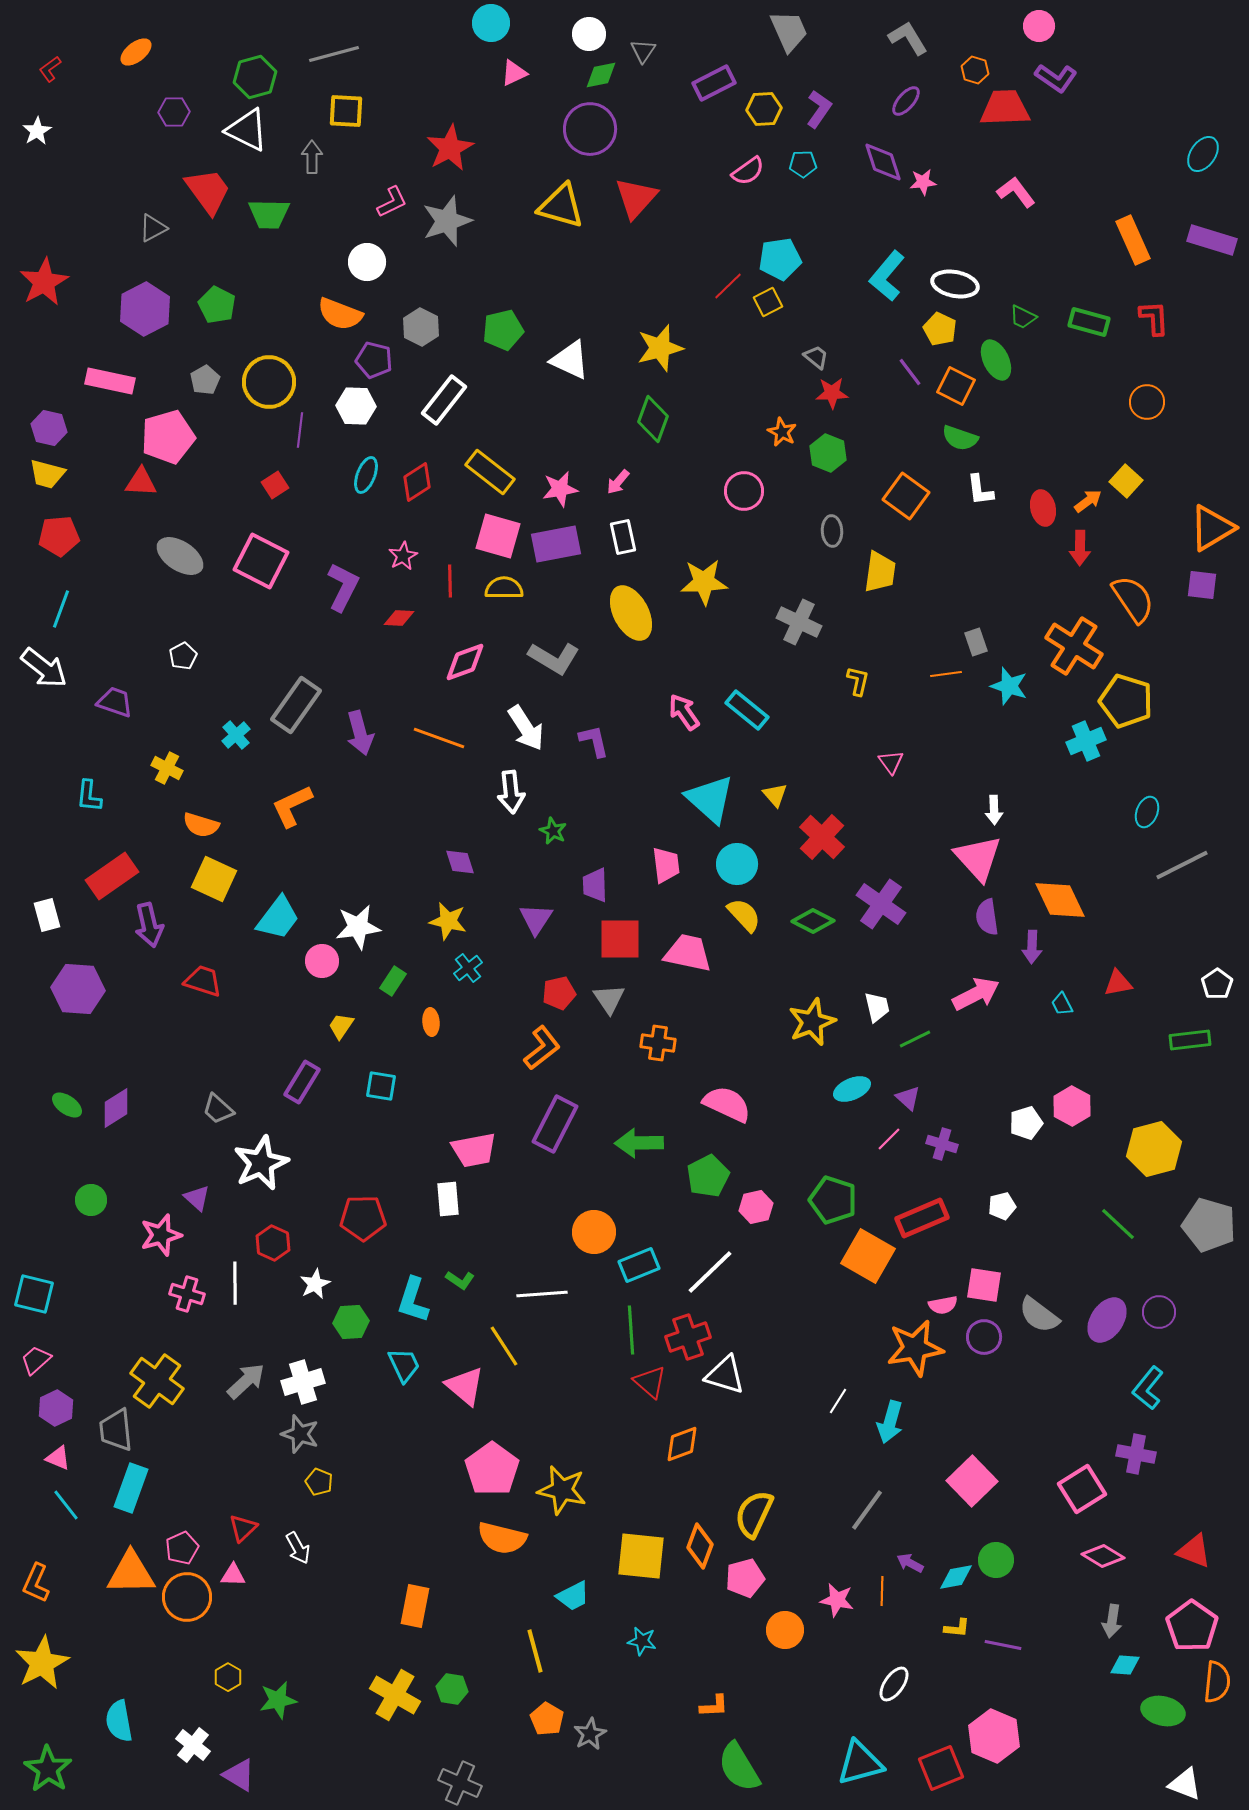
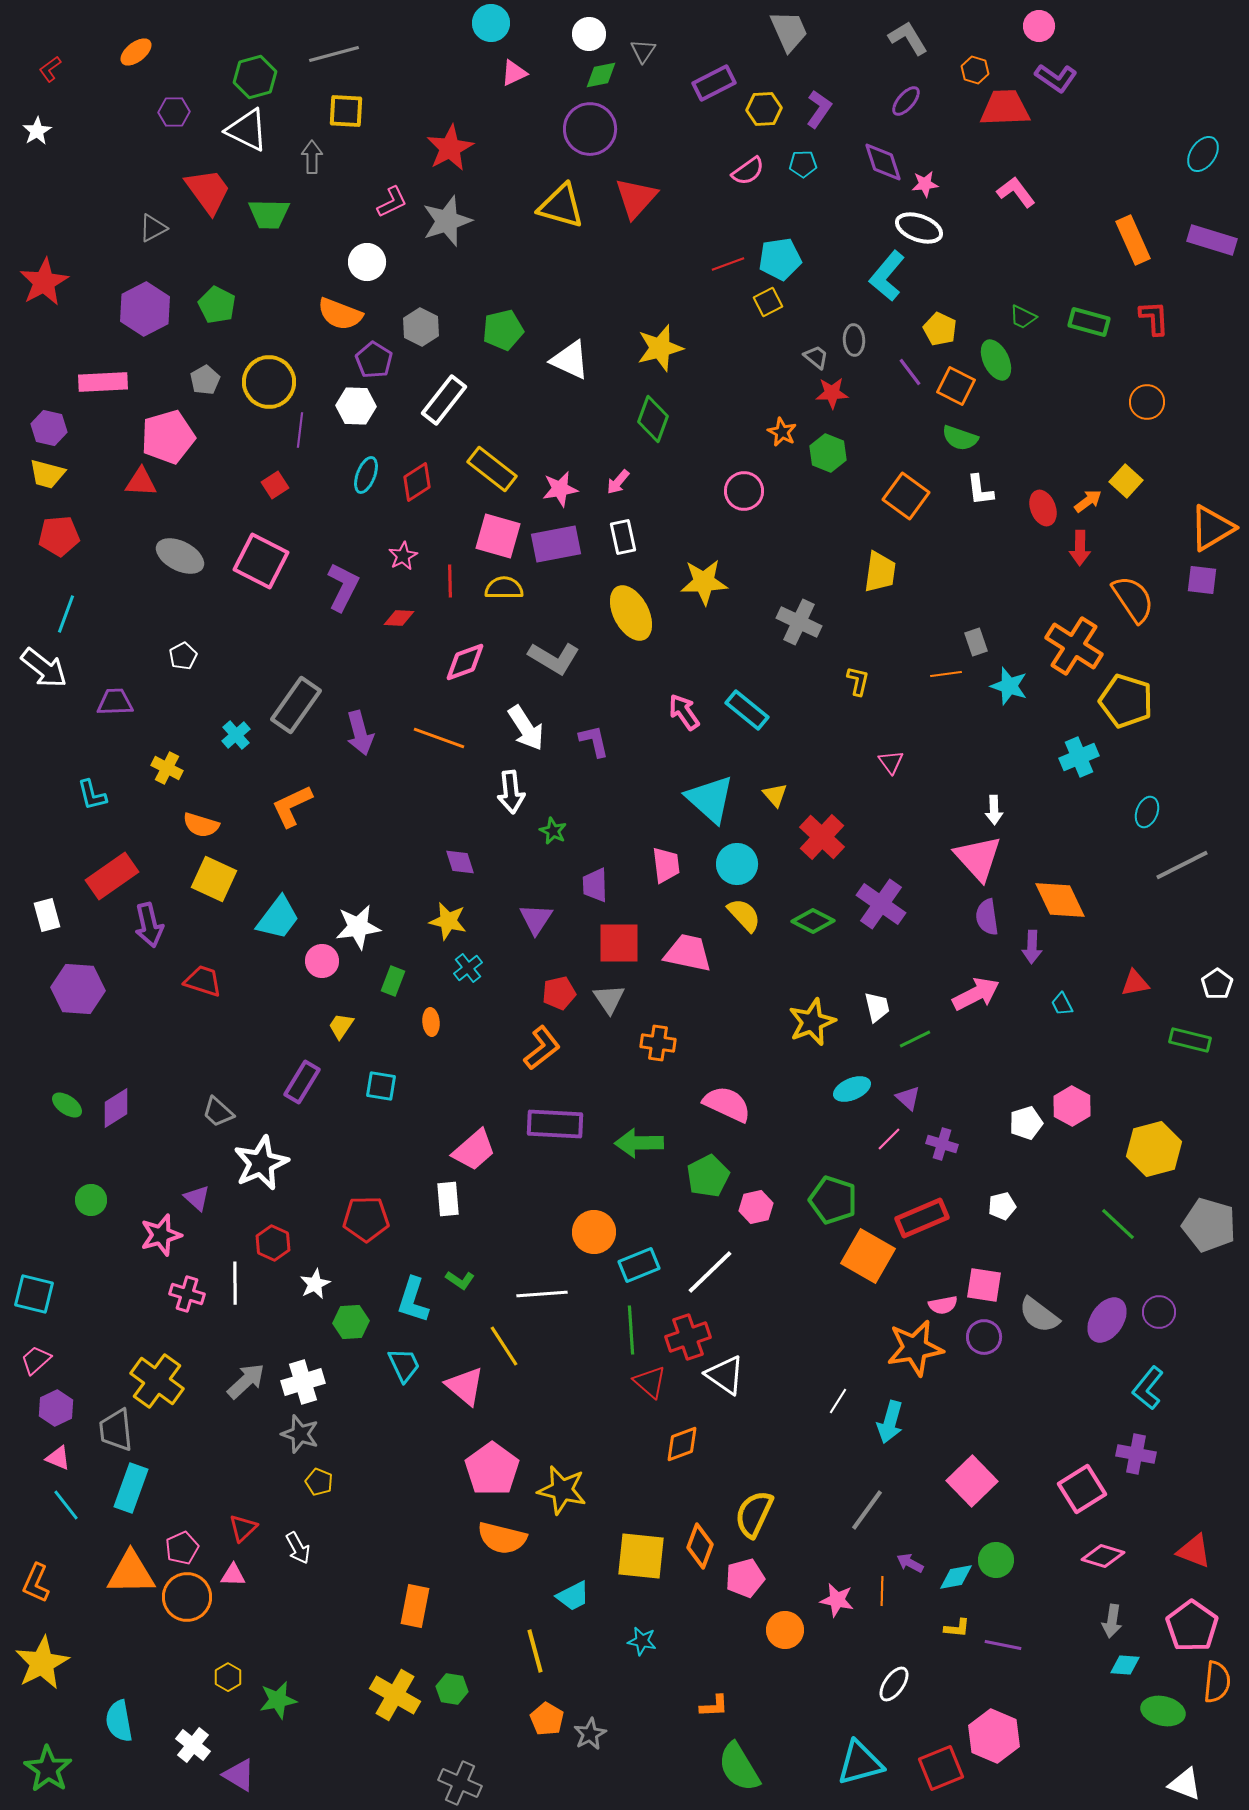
pink star at (923, 182): moved 2 px right, 2 px down
white ellipse at (955, 284): moved 36 px left, 56 px up; rotated 9 degrees clockwise
red line at (728, 286): moved 22 px up; rotated 24 degrees clockwise
purple pentagon at (374, 360): rotated 18 degrees clockwise
pink rectangle at (110, 381): moved 7 px left, 1 px down; rotated 15 degrees counterclockwise
yellow rectangle at (490, 472): moved 2 px right, 3 px up
red ellipse at (1043, 508): rotated 8 degrees counterclockwise
gray ellipse at (832, 531): moved 22 px right, 191 px up
gray ellipse at (180, 556): rotated 6 degrees counterclockwise
purple square at (1202, 585): moved 5 px up
cyan line at (61, 609): moved 5 px right, 5 px down
purple trapezoid at (115, 702): rotated 21 degrees counterclockwise
cyan cross at (1086, 741): moved 7 px left, 16 px down
cyan L-shape at (89, 796): moved 3 px right, 1 px up; rotated 20 degrees counterclockwise
red square at (620, 939): moved 1 px left, 4 px down
green rectangle at (393, 981): rotated 12 degrees counterclockwise
red triangle at (1118, 983): moved 17 px right
green rectangle at (1190, 1040): rotated 21 degrees clockwise
gray trapezoid at (218, 1109): moved 3 px down
purple rectangle at (555, 1124): rotated 66 degrees clockwise
pink trapezoid at (474, 1150): rotated 30 degrees counterclockwise
red pentagon at (363, 1218): moved 3 px right, 1 px down
white triangle at (725, 1375): rotated 18 degrees clockwise
pink diamond at (1103, 1556): rotated 15 degrees counterclockwise
